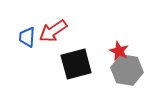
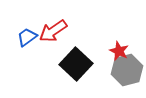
blue trapezoid: rotated 50 degrees clockwise
black square: rotated 32 degrees counterclockwise
gray hexagon: rotated 24 degrees counterclockwise
